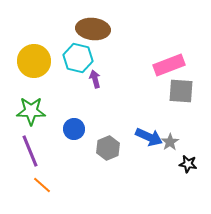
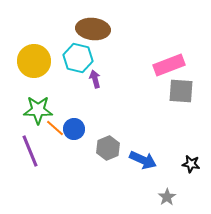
green star: moved 7 px right, 1 px up
blue arrow: moved 6 px left, 23 px down
gray star: moved 3 px left, 55 px down
black star: moved 3 px right
orange line: moved 13 px right, 57 px up
